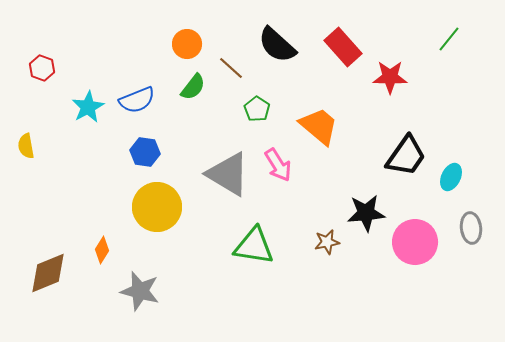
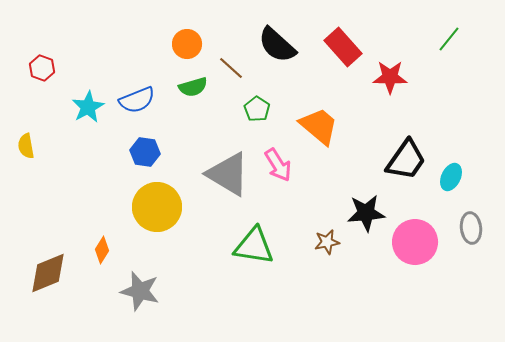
green semicircle: rotated 36 degrees clockwise
black trapezoid: moved 4 px down
